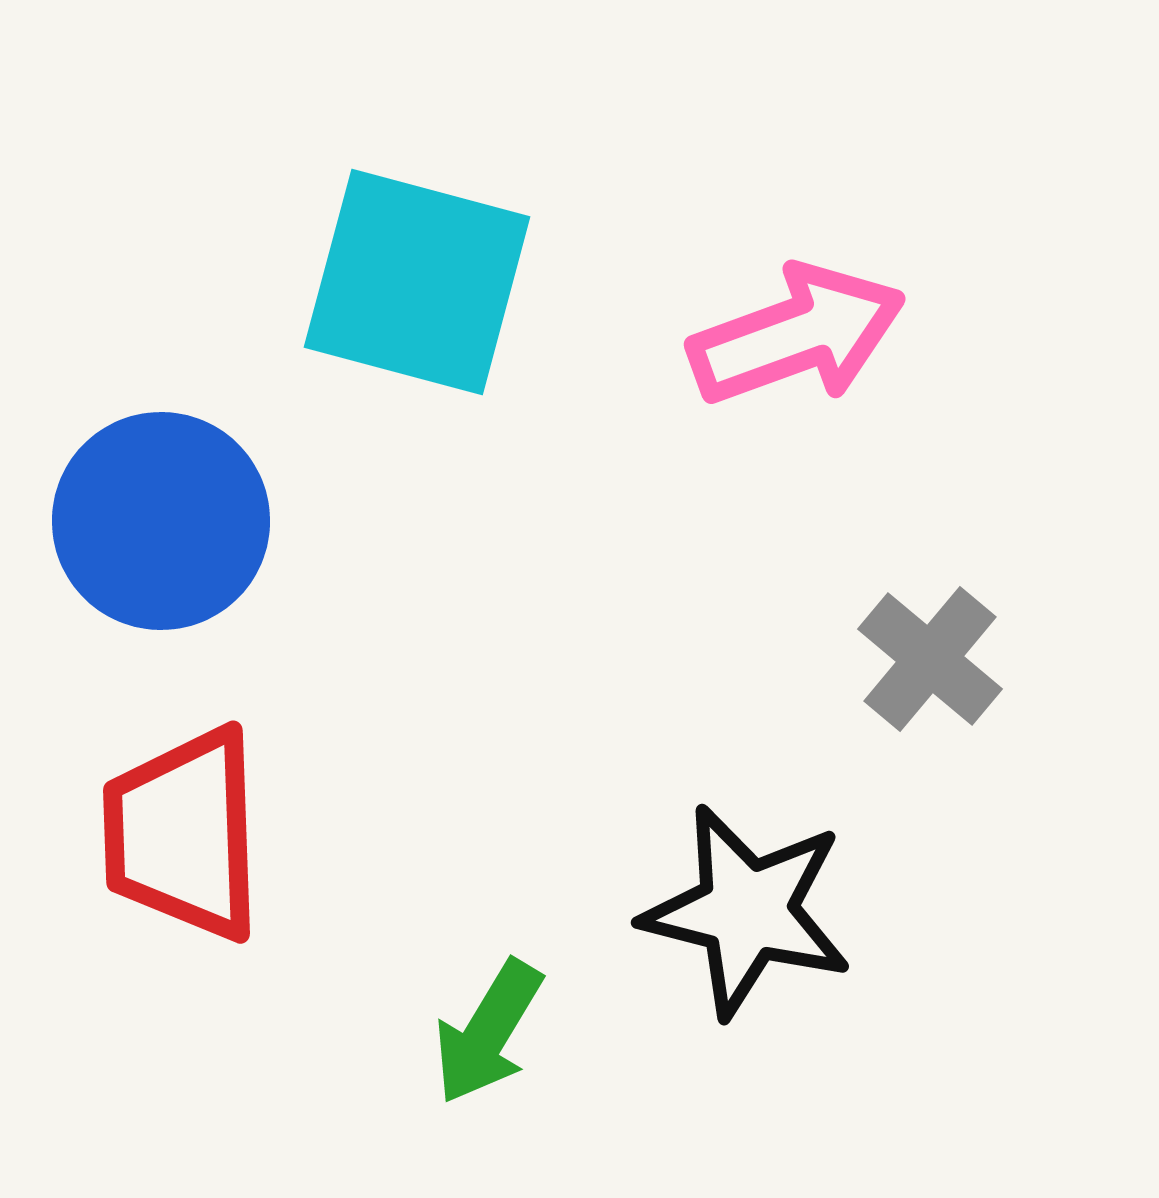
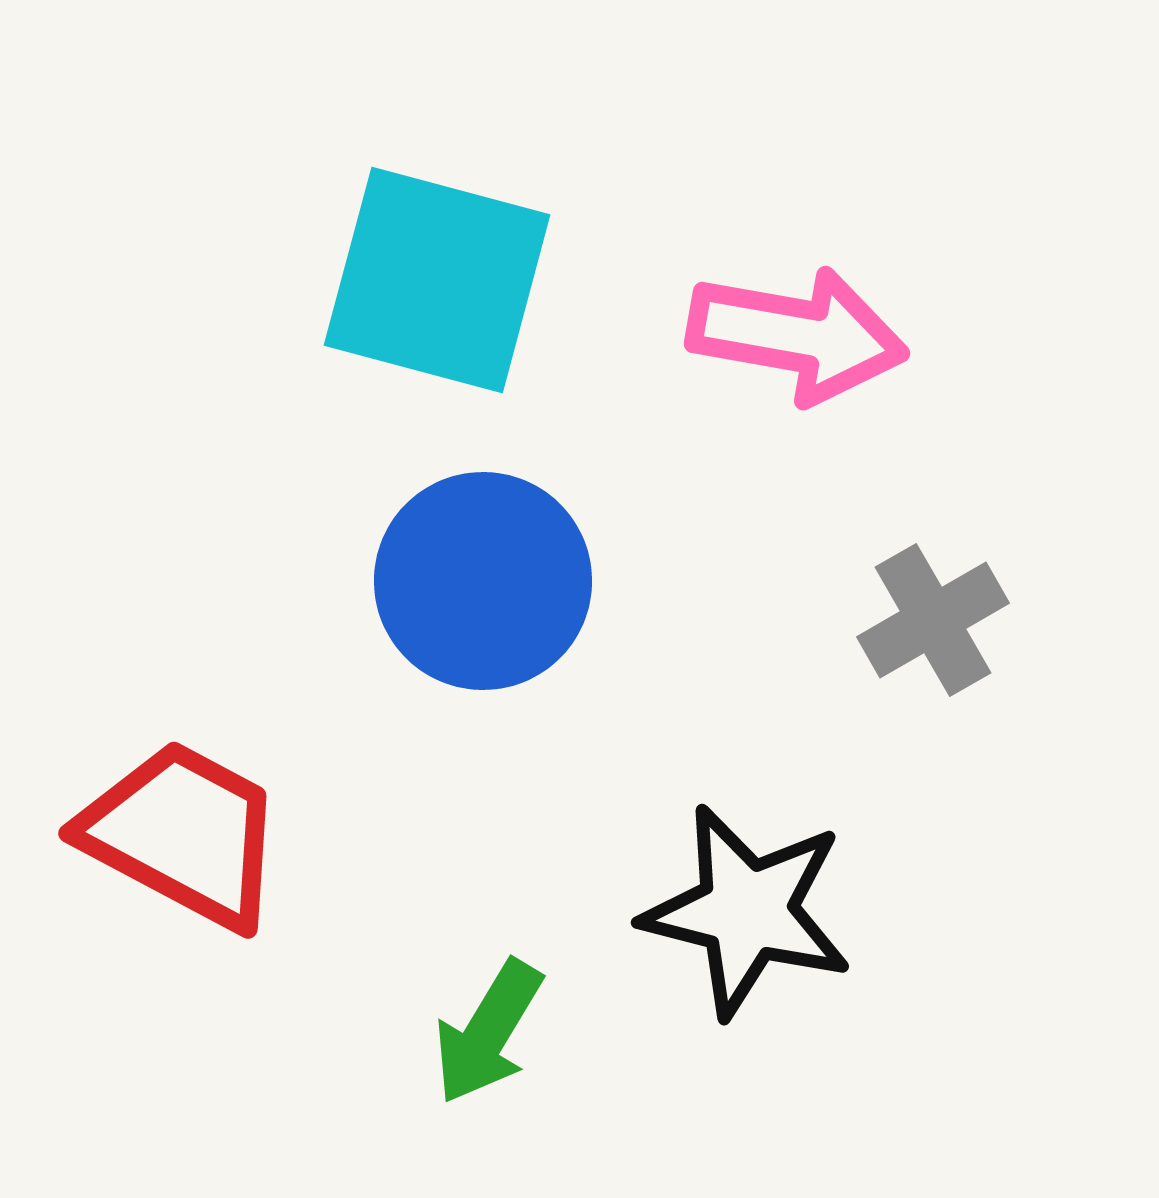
cyan square: moved 20 px right, 2 px up
pink arrow: rotated 30 degrees clockwise
blue circle: moved 322 px right, 60 px down
gray cross: moved 3 px right, 39 px up; rotated 20 degrees clockwise
red trapezoid: rotated 120 degrees clockwise
